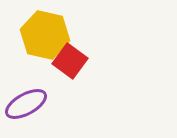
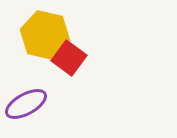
red square: moved 1 px left, 3 px up
